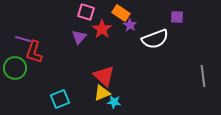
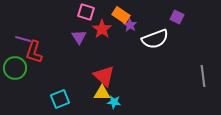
orange rectangle: moved 2 px down
purple square: rotated 24 degrees clockwise
purple triangle: rotated 14 degrees counterclockwise
yellow triangle: rotated 24 degrees clockwise
